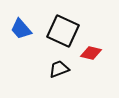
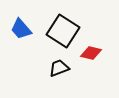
black square: rotated 8 degrees clockwise
black trapezoid: moved 1 px up
